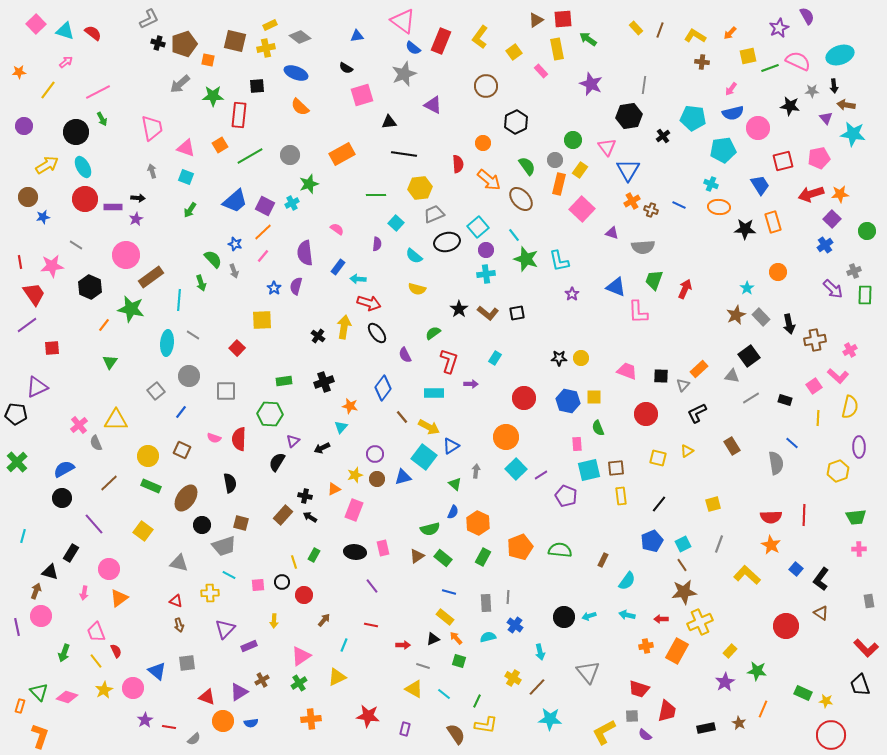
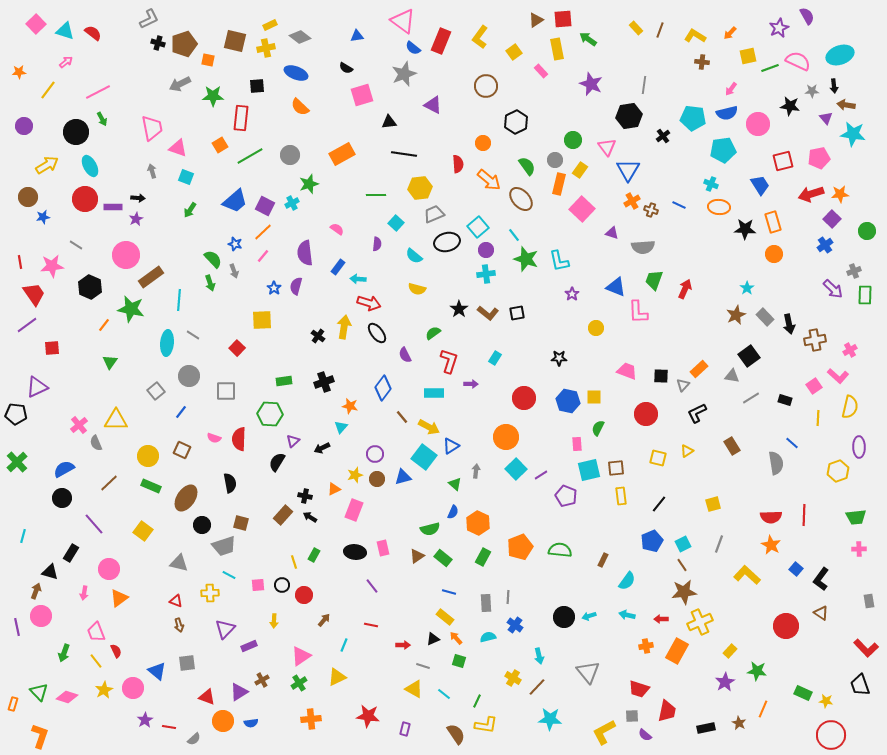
gray arrow at (180, 84): rotated 15 degrees clockwise
blue semicircle at (733, 113): moved 6 px left
red rectangle at (239, 115): moved 2 px right, 3 px down
pink circle at (758, 128): moved 4 px up
pink triangle at (186, 148): moved 8 px left
cyan ellipse at (83, 167): moved 7 px right, 1 px up
orange circle at (778, 272): moved 4 px left, 18 px up
green arrow at (201, 283): moved 9 px right
gray rectangle at (761, 317): moved 4 px right
yellow circle at (581, 358): moved 15 px right, 30 px up
green semicircle at (598, 428): rotated 49 degrees clockwise
black circle at (282, 582): moved 3 px down
cyan arrow at (540, 652): moved 1 px left, 4 px down
orange rectangle at (20, 706): moved 7 px left, 2 px up
